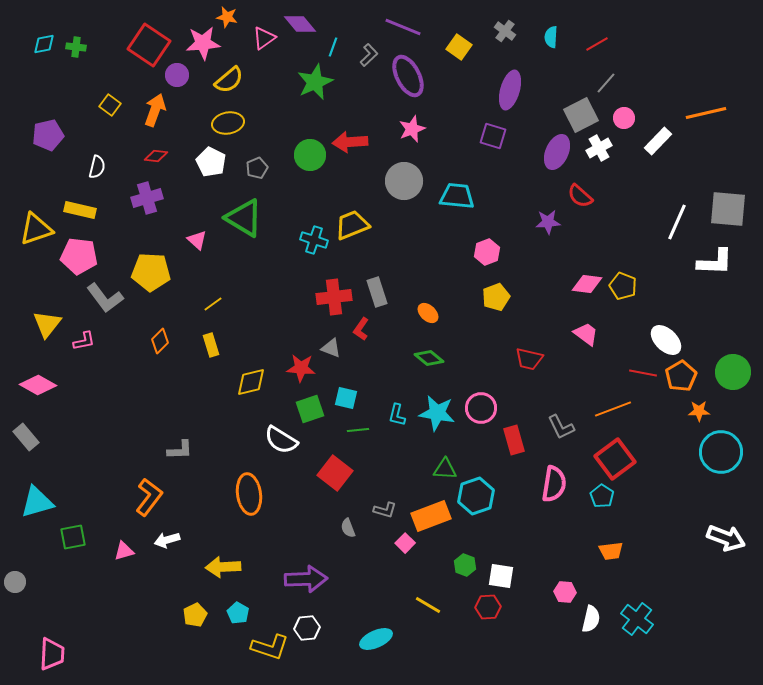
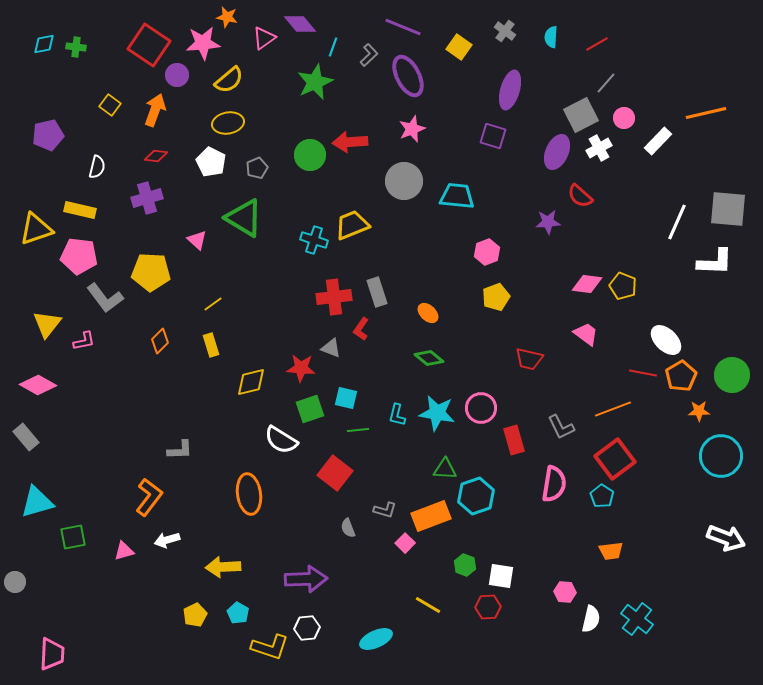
green circle at (733, 372): moved 1 px left, 3 px down
cyan circle at (721, 452): moved 4 px down
